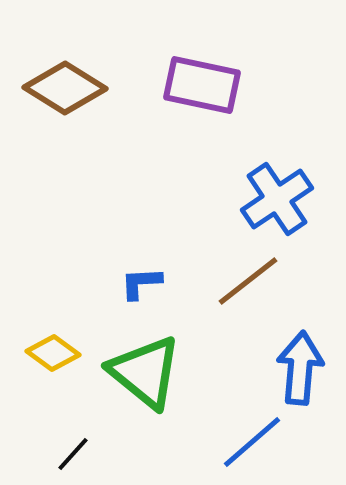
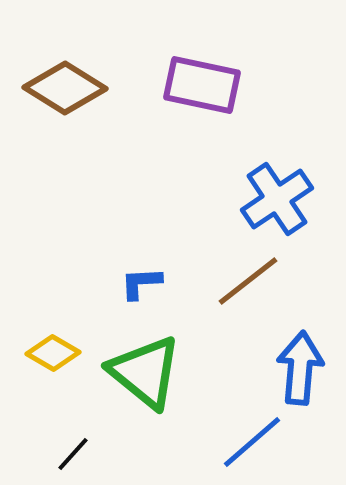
yellow diamond: rotated 6 degrees counterclockwise
